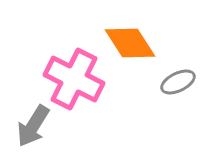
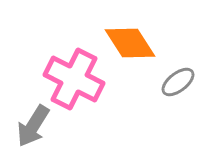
gray ellipse: rotated 12 degrees counterclockwise
